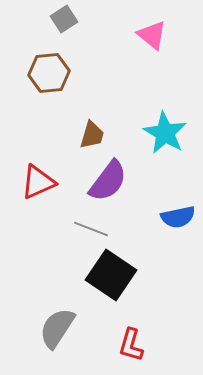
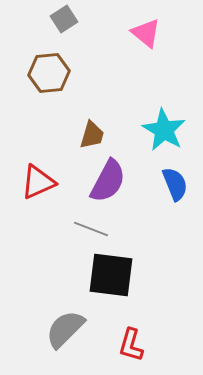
pink triangle: moved 6 px left, 2 px up
cyan star: moved 1 px left, 3 px up
purple semicircle: rotated 9 degrees counterclockwise
blue semicircle: moved 3 px left, 33 px up; rotated 100 degrees counterclockwise
black square: rotated 27 degrees counterclockwise
gray semicircle: moved 8 px right, 1 px down; rotated 12 degrees clockwise
